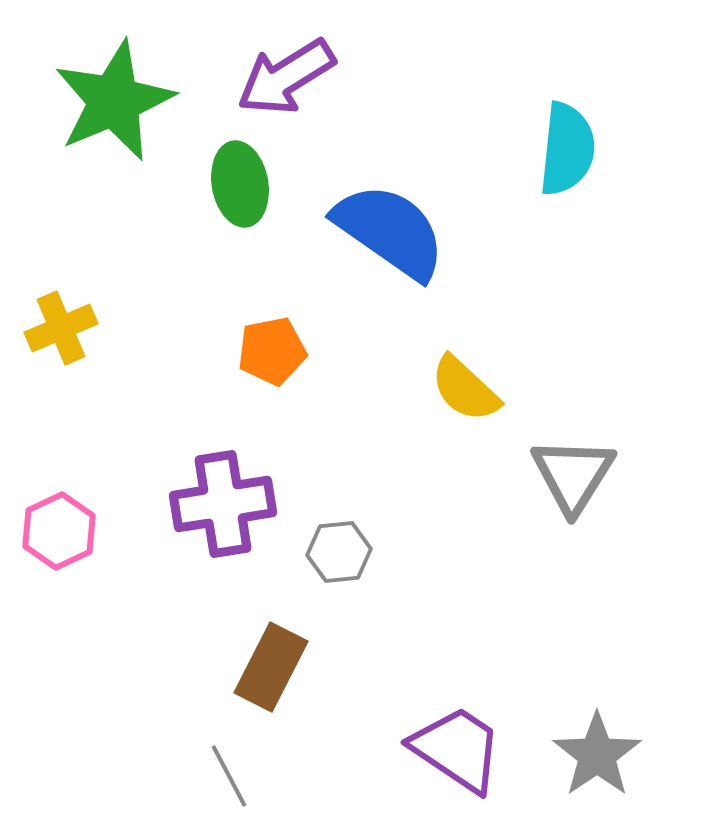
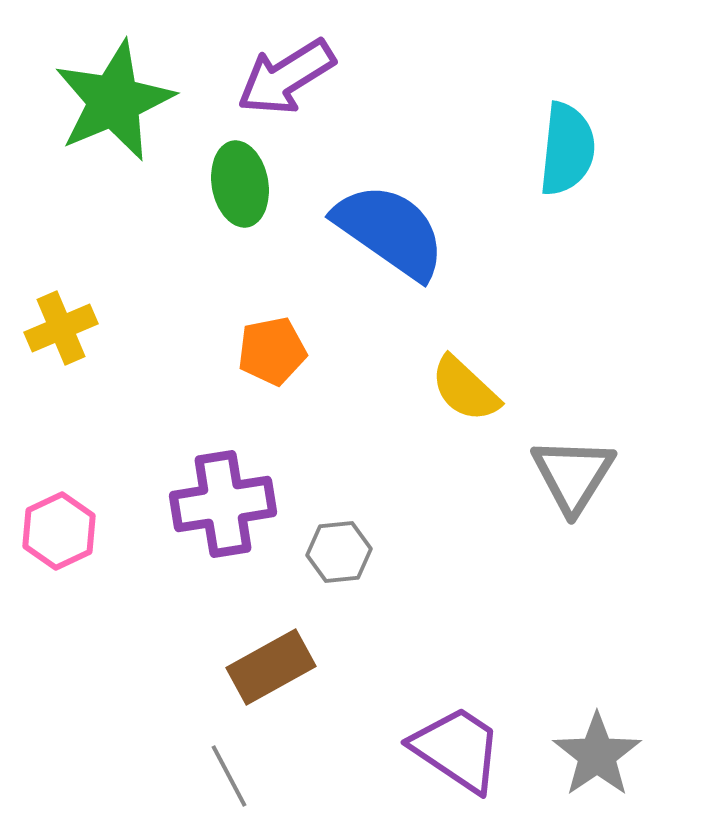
brown rectangle: rotated 34 degrees clockwise
